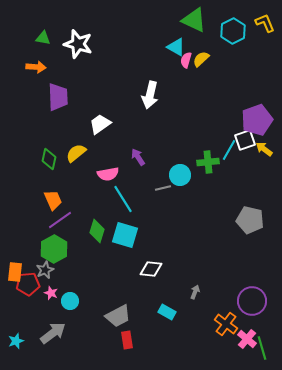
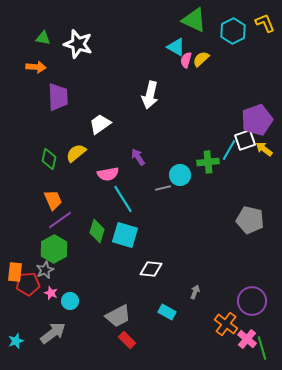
red rectangle at (127, 340): rotated 36 degrees counterclockwise
